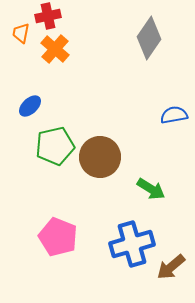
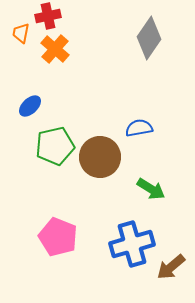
blue semicircle: moved 35 px left, 13 px down
